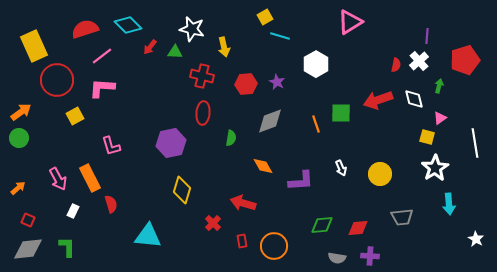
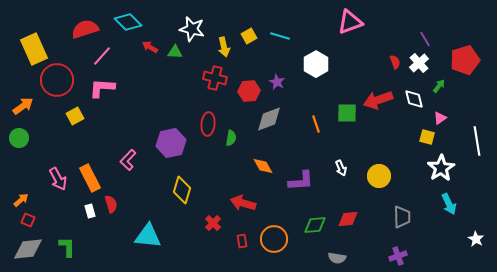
yellow square at (265, 17): moved 16 px left, 19 px down
pink triangle at (350, 22): rotated 12 degrees clockwise
cyan diamond at (128, 25): moved 3 px up
purple line at (427, 36): moved 2 px left, 3 px down; rotated 35 degrees counterclockwise
yellow rectangle at (34, 46): moved 3 px down
red arrow at (150, 47): rotated 84 degrees clockwise
pink line at (102, 56): rotated 10 degrees counterclockwise
white cross at (419, 61): moved 2 px down
red semicircle at (396, 65): moved 1 px left, 3 px up; rotated 32 degrees counterclockwise
red cross at (202, 76): moved 13 px right, 2 px down
red hexagon at (246, 84): moved 3 px right, 7 px down
green arrow at (439, 86): rotated 24 degrees clockwise
orange arrow at (21, 112): moved 2 px right, 6 px up
red ellipse at (203, 113): moved 5 px right, 11 px down
green square at (341, 113): moved 6 px right
gray diamond at (270, 121): moved 1 px left, 2 px up
white line at (475, 143): moved 2 px right, 2 px up
pink L-shape at (111, 146): moved 17 px right, 14 px down; rotated 60 degrees clockwise
white star at (435, 168): moved 6 px right
yellow circle at (380, 174): moved 1 px left, 2 px down
orange arrow at (18, 188): moved 3 px right, 12 px down
cyan arrow at (449, 204): rotated 20 degrees counterclockwise
white rectangle at (73, 211): moved 17 px right; rotated 40 degrees counterclockwise
gray trapezoid at (402, 217): rotated 85 degrees counterclockwise
green diamond at (322, 225): moved 7 px left
red diamond at (358, 228): moved 10 px left, 9 px up
orange circle at (274, 246): moved 7 px up
purple cross at (370, 256): moved 28 px right; rotated 24 degrees counterclockwise
